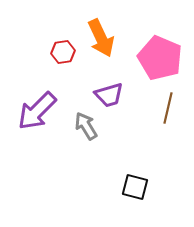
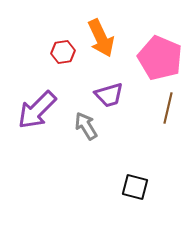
purple arrow: moved 1 px up
